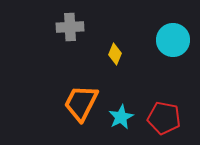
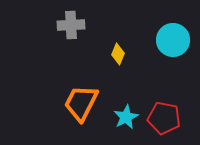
gray cross: moved 1 px right, 2 px up
yellow diamond: moved 3 px right
cyan star: moved 5 px right
